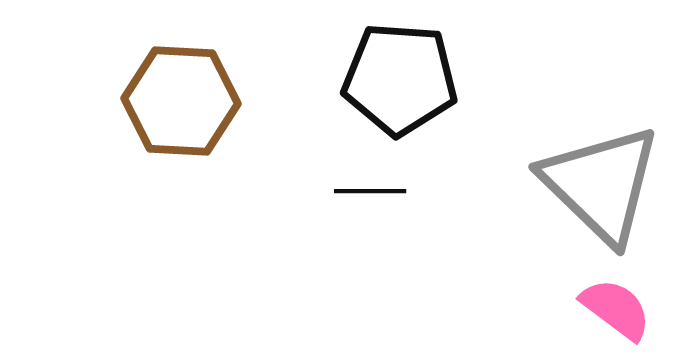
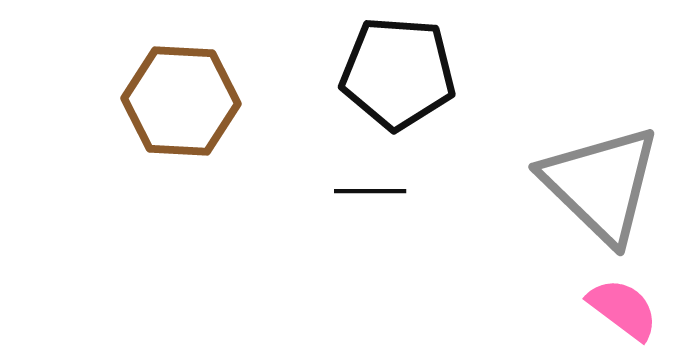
black pentagon: moved 2 px left, 6 px up
pink semicircle: moved 7 px right
